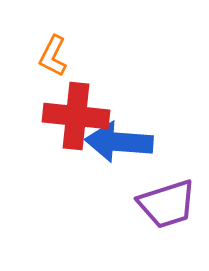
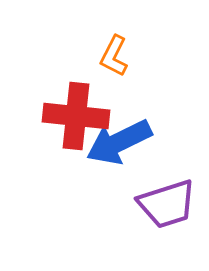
orange L-shape: moved 61 px right
blue arrow: rotated 30 degrees counterclockwise
